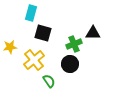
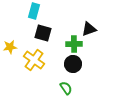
cyan rectangle: moved 3 px right, 2 px up
black triangle: moved 4 px left, 4 px up; rotated 21 degrees counterclockwise
green cross: rotated 21 degrees clockwise
yellow cross: rotated 15 degrees counterclockwise
black circle: moved 3 px right
green semicircle: moved 17 px right, 7 px down
